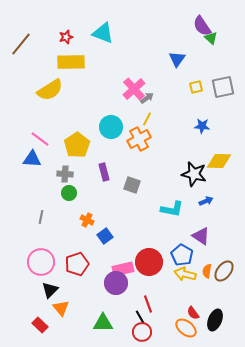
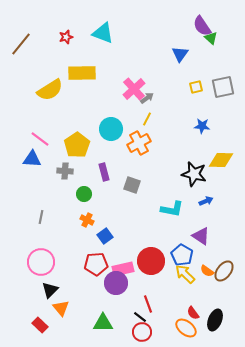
blue triangle at (177, 59): moved 3 px right, 5 px up
yellow rectangle at (71, 62): moved 11 px right, 11 px down
cyan circle at (111, 127): moved 2 px down
orange cross at (139, 139): moved 4 px down
yellow diamond at (219, 161): moved 2 px right, 1 px up
gray cross at (65, 174): moved 3 px up
green circle at (69, 193): moved 15 px right, 1 px down
red circle at (149, 262): moved 2 px right, 1 px up
red pentagon at (77, 264): moved 19 px right; rotated 15 degrees clockwise
orange semicircle at (207, 271): rotated 64 degrees counterclockwise
yellow arrow at (185, 274): rotated 30 degrees clockwise
black line at (140, 317): rotated 24 degrees counterclockwise
